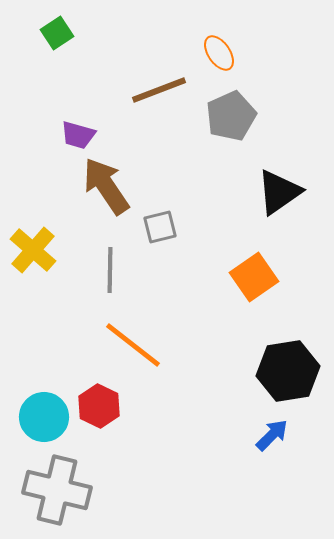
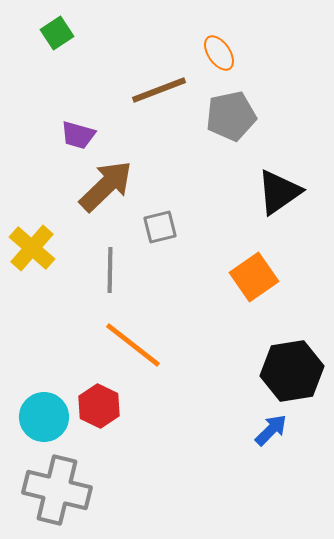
gray pentagon: rotated 12 degrees clockwise
brown arrow: rotated 80 degrees clockwise
yellow cross: moved 1 px left, 2 px up
black hexagon: moved 4 px right
blue arrow: moved 1 px left, 5 px up
